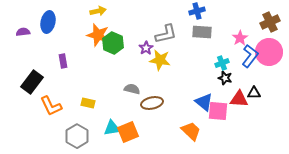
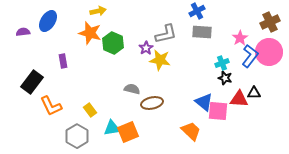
blue cross: rotated 14 degrees counterclockwise
blue ellipse: moved 1 px up; rotated 20 degrees clockwise
orange star: moved 8 px left, 2 px up
yellow rectangle: moved 2 px right, 7 px down; rotated 40 degrees clockwise
